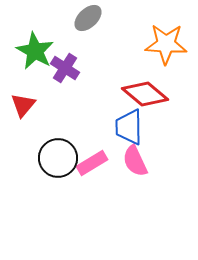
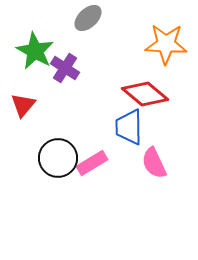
pink semicircle: moved 19 px right, 2 px down
